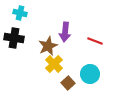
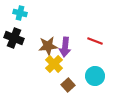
purple arrow: moved 15 px down
black cross: rotated 12 degrees clockwise
brown star: rotated 18 degrees clockwise
cyan circle: moved 5 px right, 2 px down
brown square: moved 2 px down
